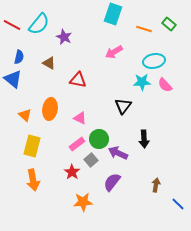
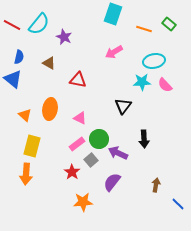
orange arrow: moved 7 px left, 6 px up; rotated 15 degrees clockwise
